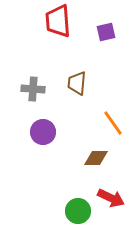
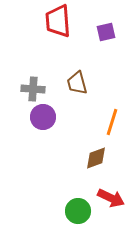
brown trapezoid: rotated 20 degrees counterclockwise
orange line: moved 1 px left, 1 px up; rotated 52 degrees clockwise
purple circle: moved 15 px up
brown diamond: rotated 20 degrees counterclockwise
